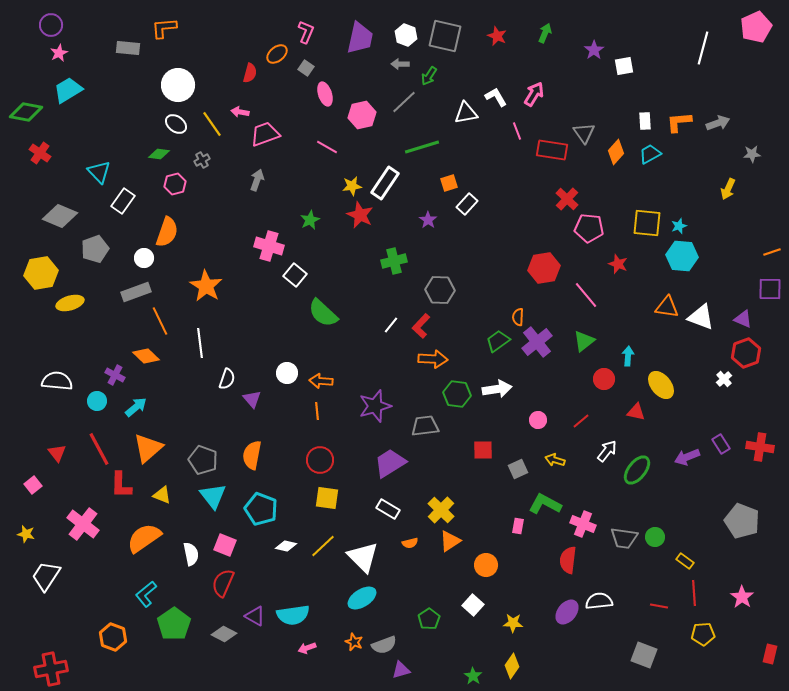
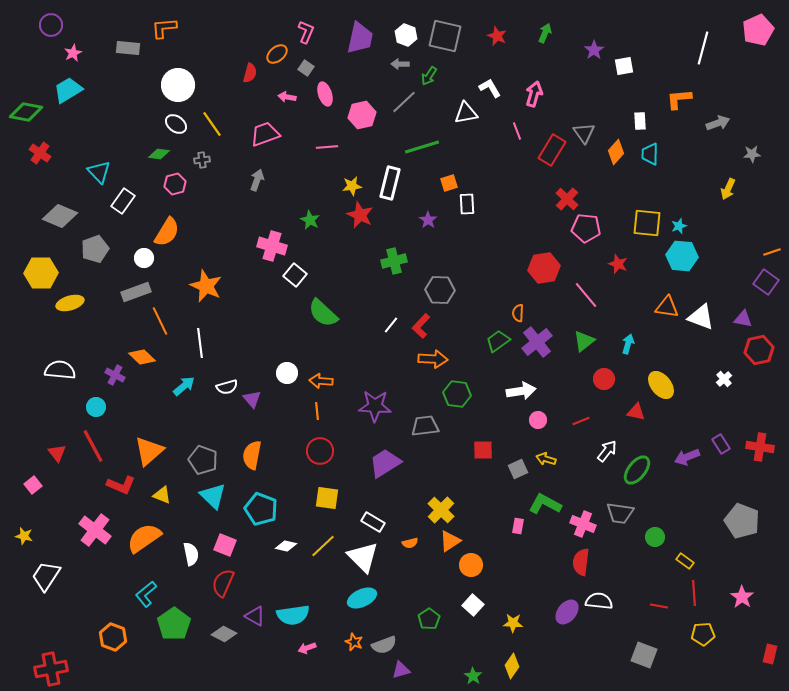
pink pentagon at (756, 27): moved 2 px right, 3 px down
pink star at (59, 53): moved 14 px right
pink arrow at (534, 94): rotated 15 degrees counterclockwise
white L-shape at (496, 97): moved 6 px left, 9 px up
pink arrow at (240, 112): moved 47 px right, 15 px up
white rectangle at (645, 121): moved 5 px left
orange L-shape at (679, 122): moved 23 px up
pink line at (327, 147): rotated 35 degrees counterclockwise
red rectangle at (552, 150): rotated 68 degrees counterclockwise
cyan trapezoid at (650, 154): rotated 60 degrees counterclockwise
gray cross at (202, 160): rotated 21 degrees clockwise
white rectangle at (385, 183): moved 5 px right; rotated 20 degrees counterclockwise
white rectangle at (467, 204): rotated 45 degrees counterclockwise
green star at (310, 220): rotated 18 degrees counterclockwise
pink pentagon at (589, 228): moved 3 px left
orange semicircle at (167, 232): rotated 12 degrees clockwise
pink cross at (269, 246): moved 3 px right
yellow hexagon at (41, 273): rotated 8 degrees clockwise
orange star at (206, 286): rotated 8 degrees counterclockwise
purple square at (770, 289): moved 4 px left, 7 px up; rotated 35 degrees clockwise
orange semicircle at (518, 317): moved 4 px up
purple triangle at (743, 319): rotated 12 degrees counterclockwise
red hexagon at (746, 353): moved 13 px right, 3 px up; rotated 8 degrees clockwise
orange diamond at (146, 356): moved 4 px left, 1 px down
cyan arrow at (628, 356): moved 12 px up; rotated 12 degrees clockwise
white semicircle at (227, 379): moved 8 px down; rotated 55 degrees clockwise
white semicircle at (57, 381): moved 3 px right, 11 px up
white arrow at (497, 389): moved 24 px right, 2 px down
cyan circle at (97, 401): moved 1 px left, 6 px down
purple star at (375, 406): rotated 20 degrees clockwise
cyan arrow at (136, 407): moved 48 px right, 21 px up
red line at (581, 421): rotated 18 degrees clockwise
orange triangle at (148, 448): moved 1 px right, 3 px down
red line at (99, 449): moved 6 px left, 3 px up
red circle at (320, 460): moved 9 px up
yellow arrow at (555, 460): moved 9 px left, 1 px up
purple trapezoid at (390, 463): moved 5 px left
red L-shape at (121, 485): rotated 68 degrees counterclockwise
cyan triangle at (213, 496): rotated 8 degrees counterclockwise
white rectangle at (388, 509): moved 15 px left, 13 px down
pink cross at (83, 524): moved 12 px right, 6 px down
yellow star at (26, 534): moved 2 px left, 2 px down
gray trapezoid at (624, 538): moved 4 px left, 25 px up
red semicircle at (568, 560): moved 13 px right, 2 px down
orange circle at (486, 565): moved 15 px left
cyan ellipse at (362, 598): rotated 8 degrees clockwise
white semicircle at (599, 601): rotated 12 degrees clockwise
